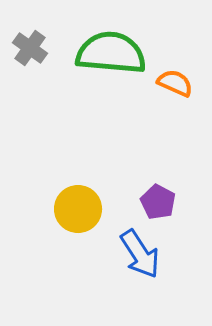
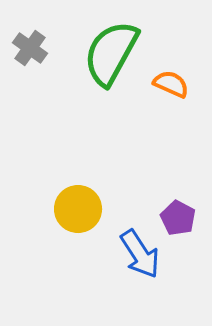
green semicircle: rotated 66 degrees counterclockwise
orange semicircle: moved 4 px left, 1 px down
purple pentagon: moved 20 px right, 16 px down
